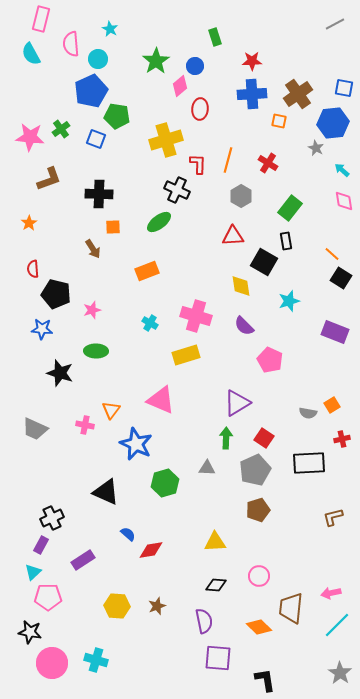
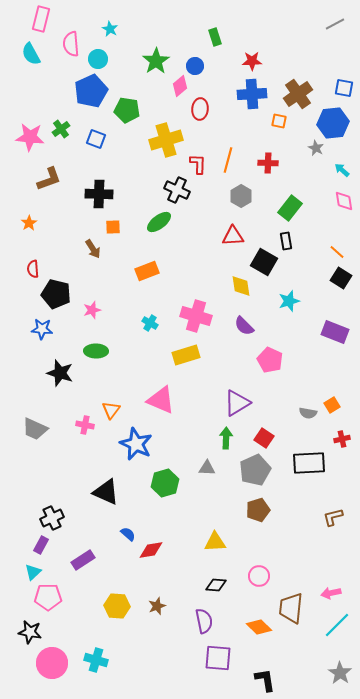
green pentagon at (117, 116): moved 10 px right, 6 px up
red cross at (268, 163): rotated 30 degrees counterclockwise
orange line at (332, 254): moved 5 px right, 2 px up
